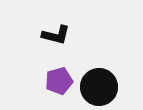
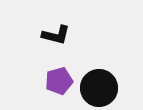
black circle: moved 1 px down
